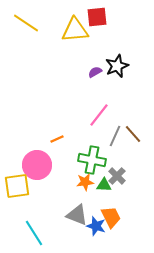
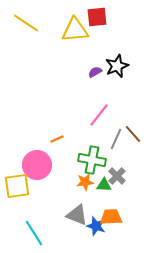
gray line: moved 1 px right, 3 px down
orange trapezoid: rotated 65 degrees counterclockwise
